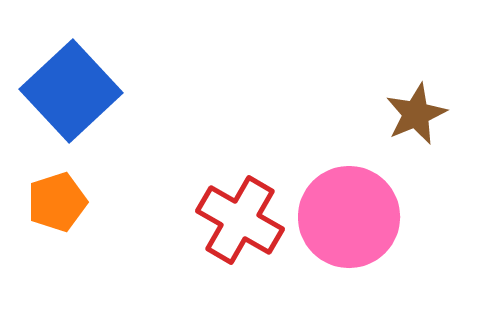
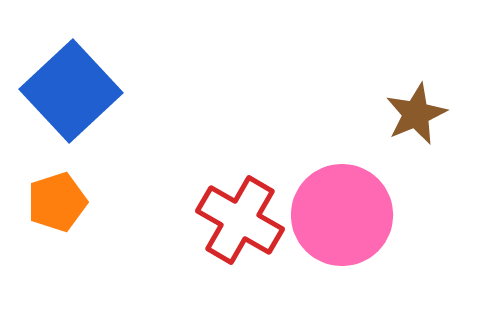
pink circle: moved 7 px left, 2 px up
